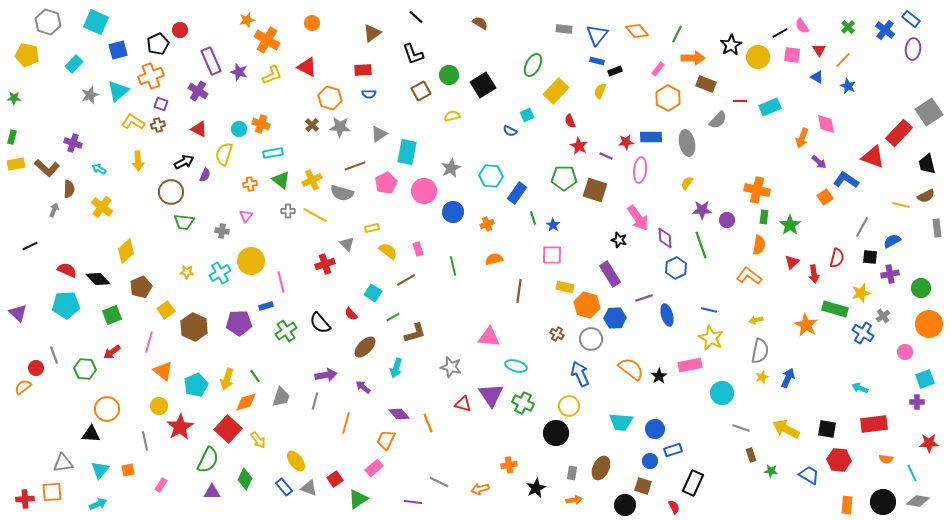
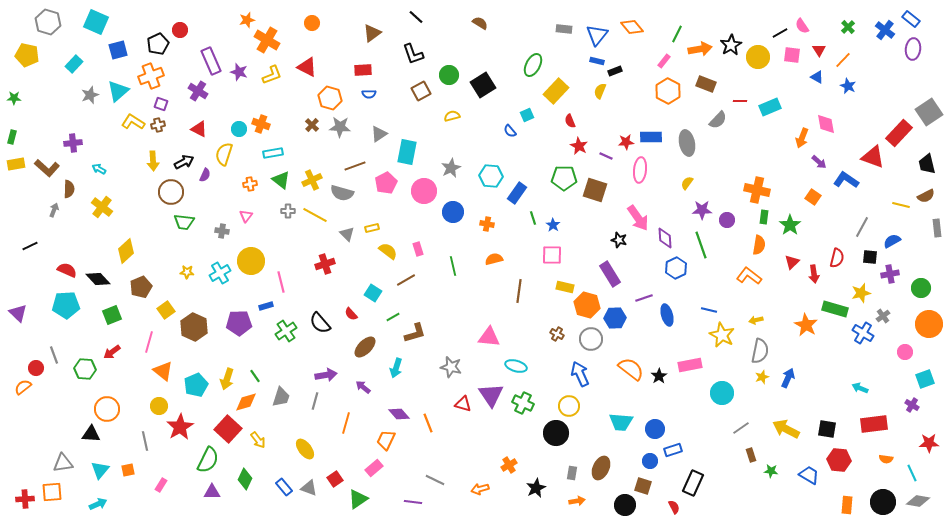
orange diamond at (637, 31): moved 5 px left, 4 px up
orange arrow at (693, 58): moved 7 px right, 9 px up; rotated 10 degrees counterclockwise
pink rectangle at (658, 69): moved 6 px right, 8 px up
orange hexagon at (668, 98): moved 7 px up
blue semicircle at (510, 131): rotated 24 degrees clockwise
purple cross at (73, 143): rotated 24 degrees counterclockwise
yellow arrow at (138, 161): moved 15 px right
orange square at (825, 197): moved 12 px left; rotated 21 degrees counterclockwise
orange cross at (487, 224): rotated 32 degrees clockwise
gray triangle at (347, 244): moved 10 px up
yellow star at (711, 338): moved 11 px right, 3 px up
purple cross at (917, 402): moved 5 px left, 3 px down; rotated 32 degrees clockwise
gray line at (741, 428): rotated 54 degrees counterclockwise
yellow ellipse at (296, 461): moved 9 px right, 12 px up
orange cross at (509, 465): rotated 21 degrees counterclockwise
gray line at (439, 482): moved 4 px left, 2 px up
orange arrow at (574, 500): moved 3 px right, 1 px down
